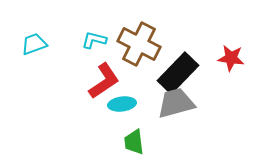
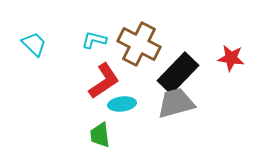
cyan trapezoid: rotated 64 degrees clockwise
green trapezoid: moved 34 px left, 7 px up
